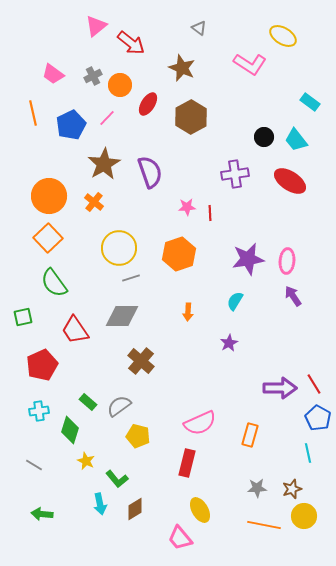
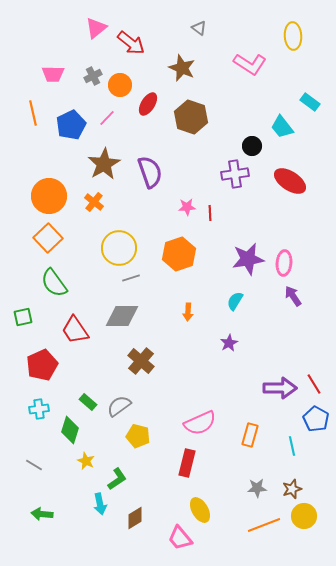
pink triangle at (96, 26): moved 2 px down
yellow ellipse at (283, 36): moved 10 px right; rotated 56 degrees clockwise
pink trapezoid at (53, 74): rotated 35 degrees counterclockwise
brown hexagon at (191, 117): rotated 12 degrees counterclockwise
black circle at (264, 137): moved 12 px left, 9 px down
cyan trapezoid at (296, 140): moved 14 px left, 13 px up
pink ellipse at (287, 261): moved 3 px left, 2 px down
cyan cross at (39, 411): moved 2 px up
blue pentagon at (318, 418): moved 2 px left, 1 px down
cyan line at (308, 453): moved 16 px left, 7 px up
green L-shape at (117, 479): rotated 85 degrees counterclockwise
brown diamond at (135, 509): moved 9 px down
orange line at (264, 525): rotated 32 degrees counterclockwise
